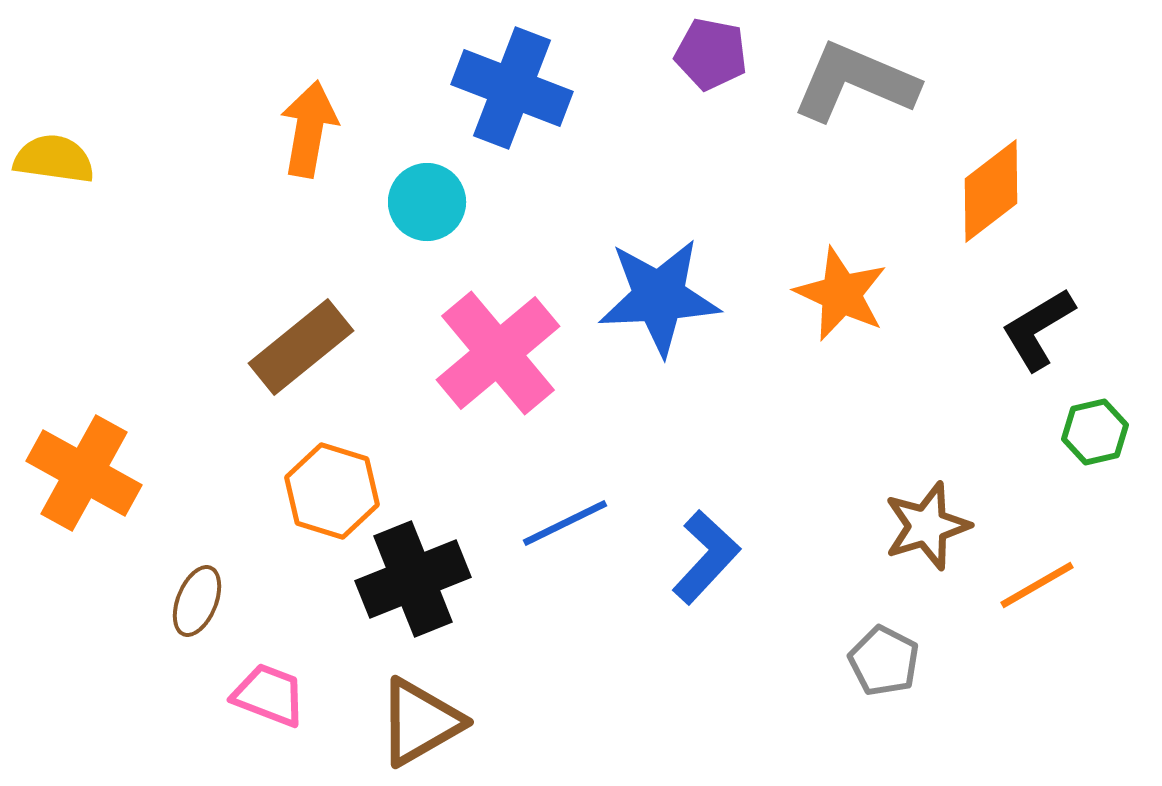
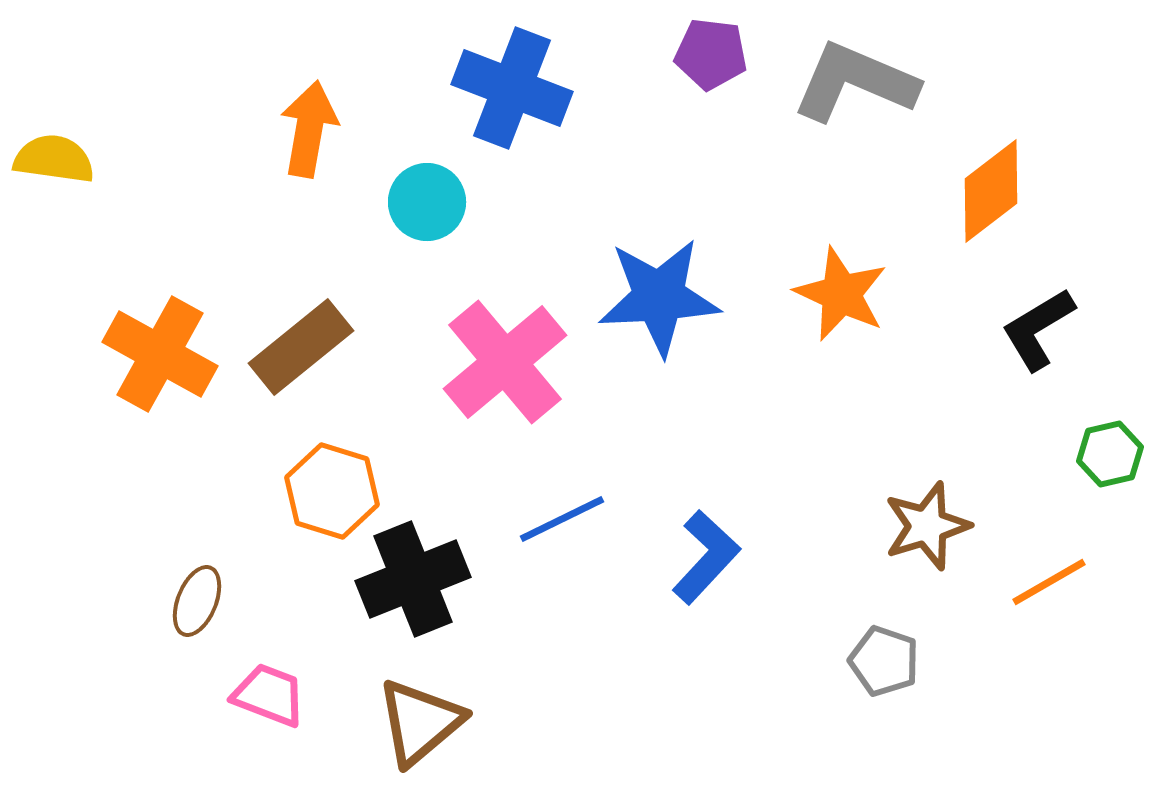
purple pentagon: rotated 4 degrees counterclockwise
pink cross: moved 7 px right, 9 px down
green hexagon: moved 15 px right, 22 px down
orange cross: moved 76 px right, 119 px up
blue line: moved 3 px left, 4 px up
orange line: moved 12 px right, 3 px up
gray pentagon: rotated 8 degrees counterclockwise
brown triangle: rotated 10 degrees counterclockwise
